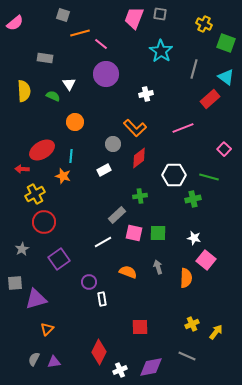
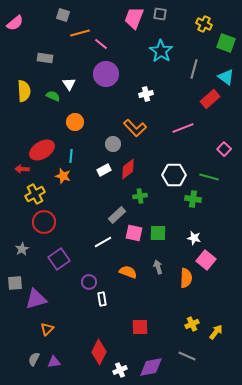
red diamond at (139, 158): moved 11 px left, 11 px down
green cross at (193, 199): rotated 21 degrees clockwise
